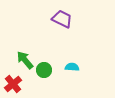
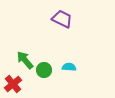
cyan semicircle: moved 3 px left
